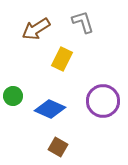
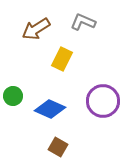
gray L-shape: rotated 50 degrees counterclockwise
